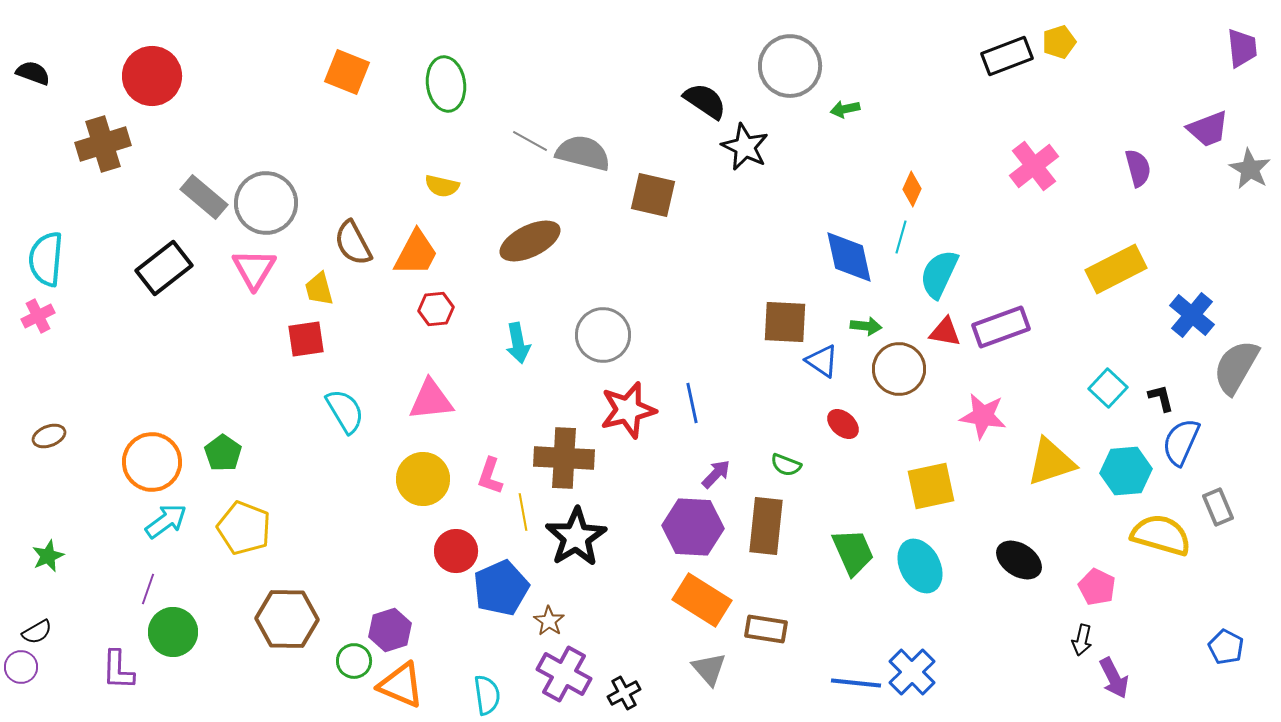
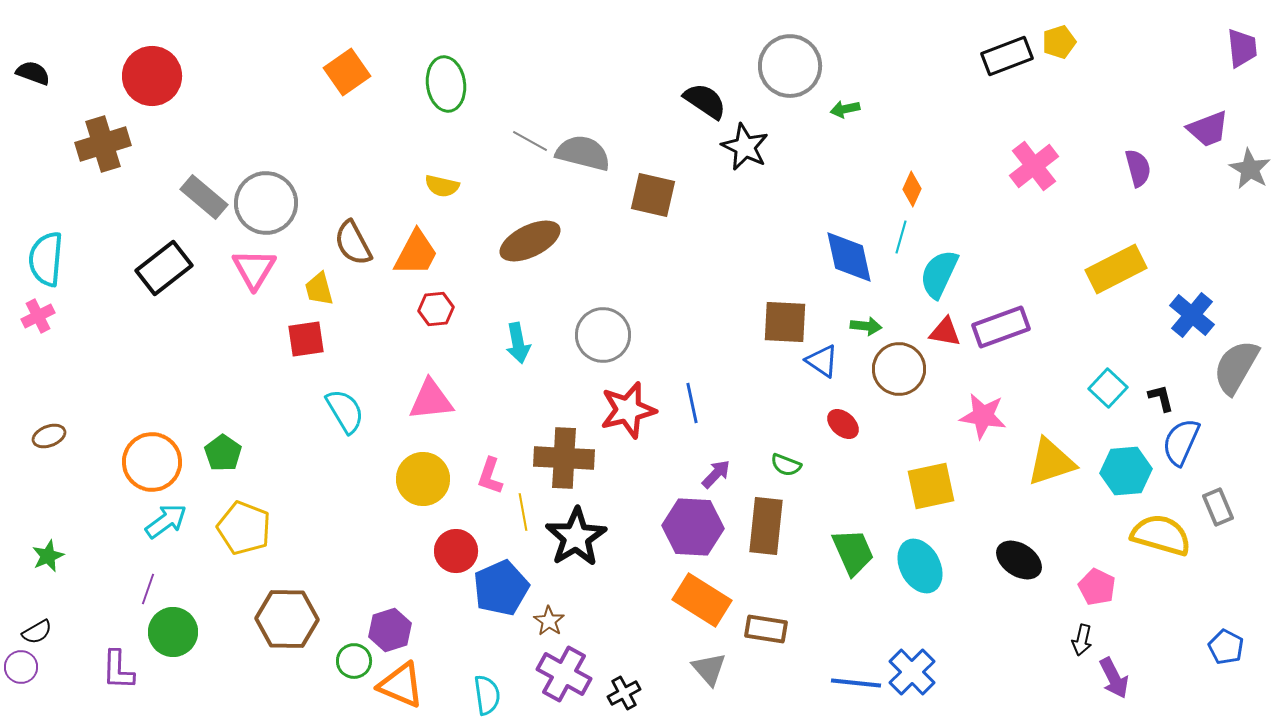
orange square at (347, 72): rotated 33 degrees clockwise
